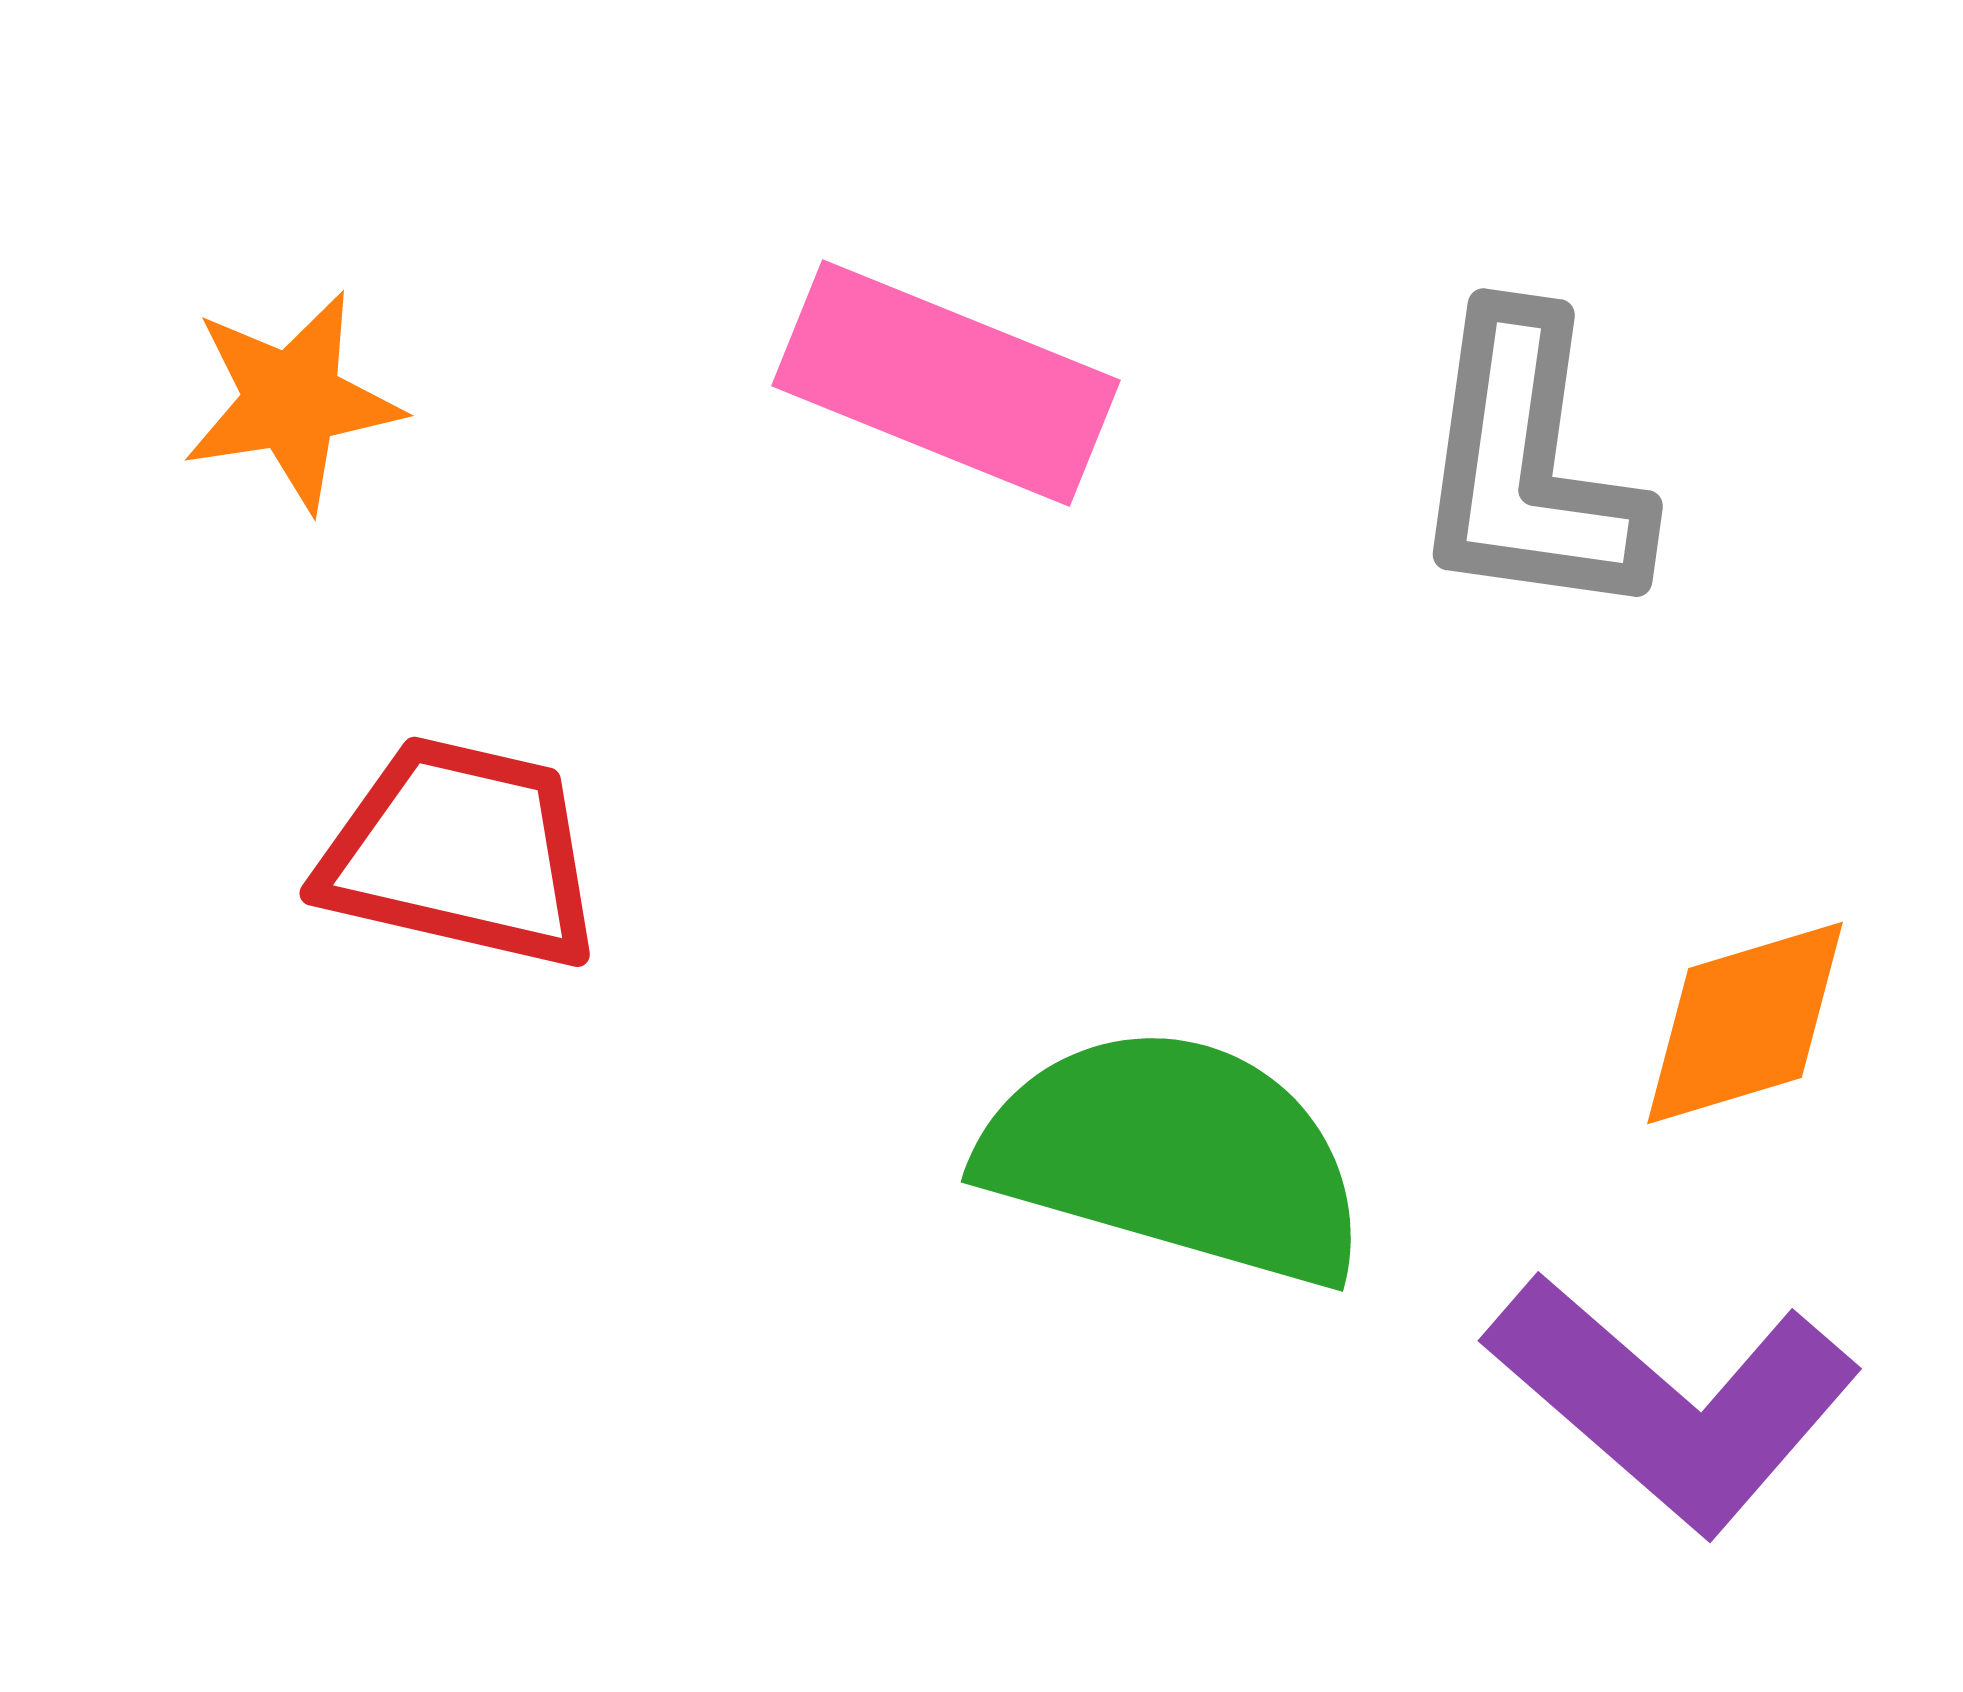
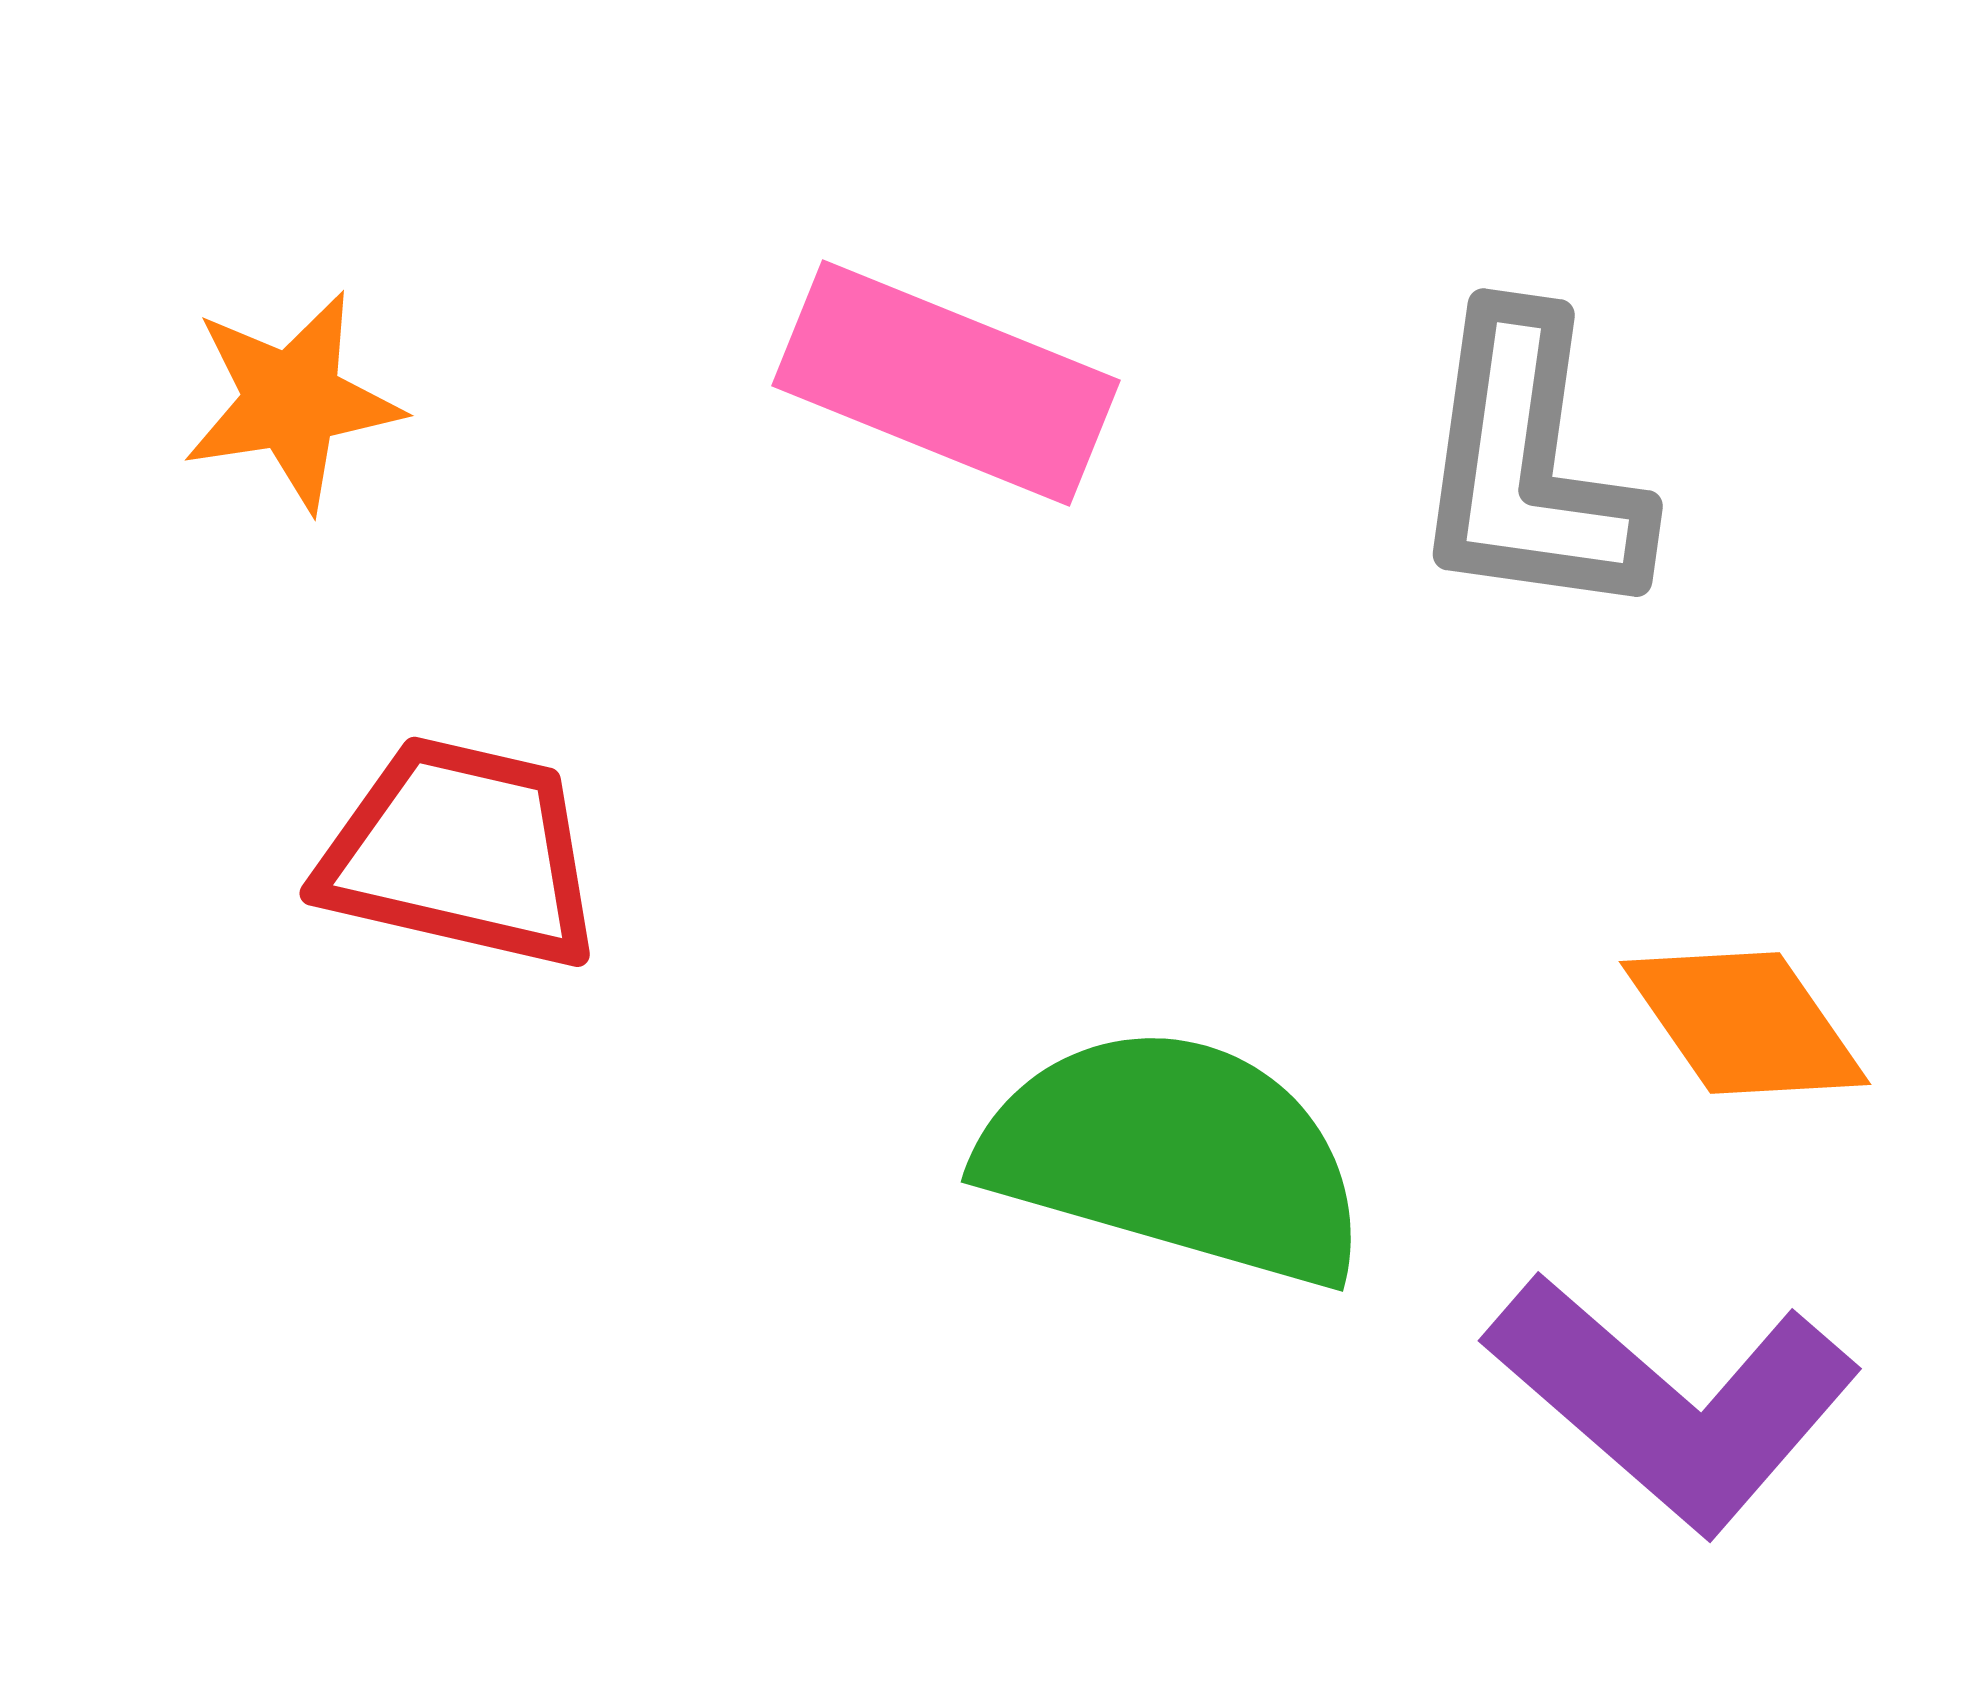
orange diamond: rotated 72 degrees clockwise
